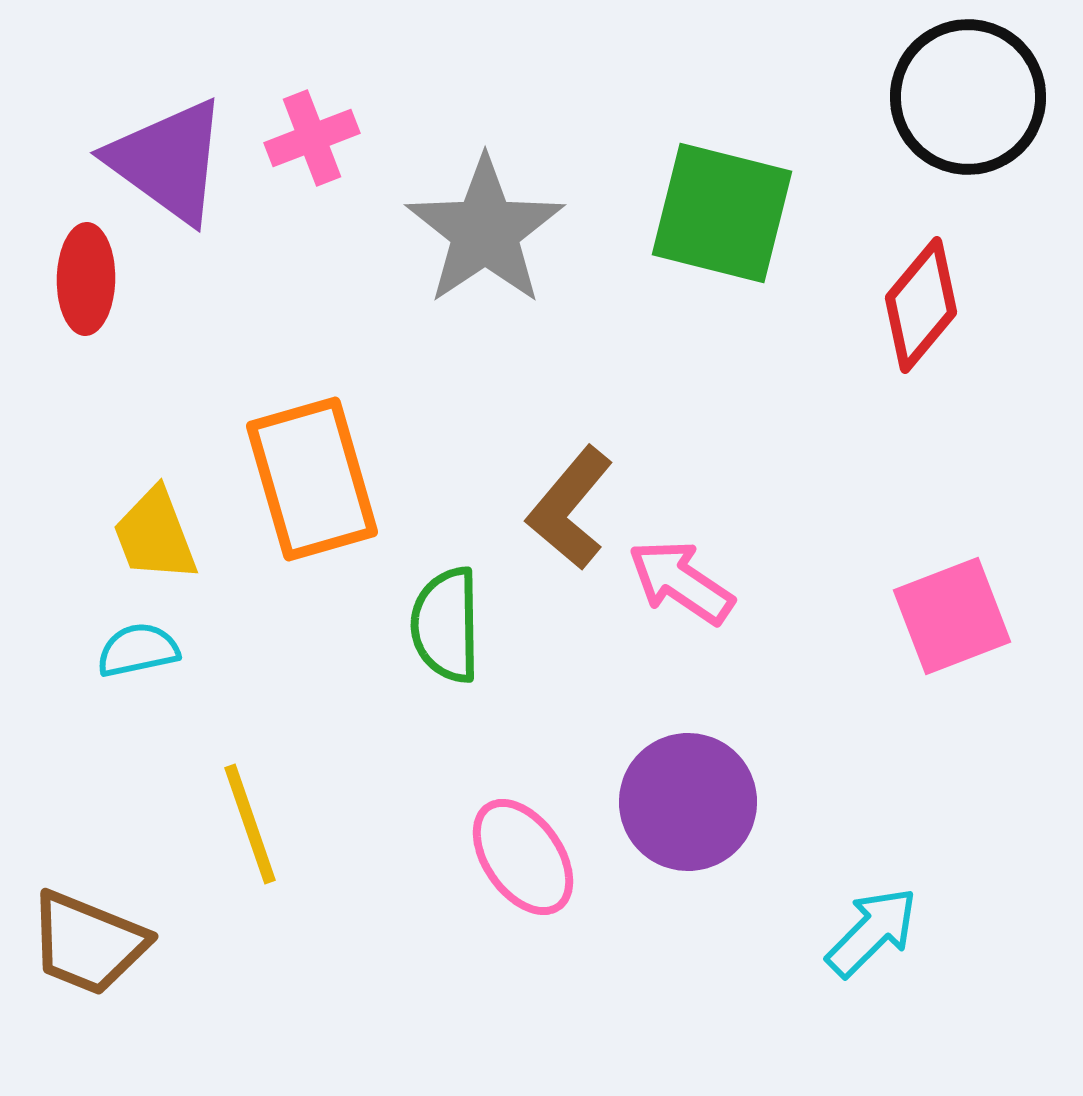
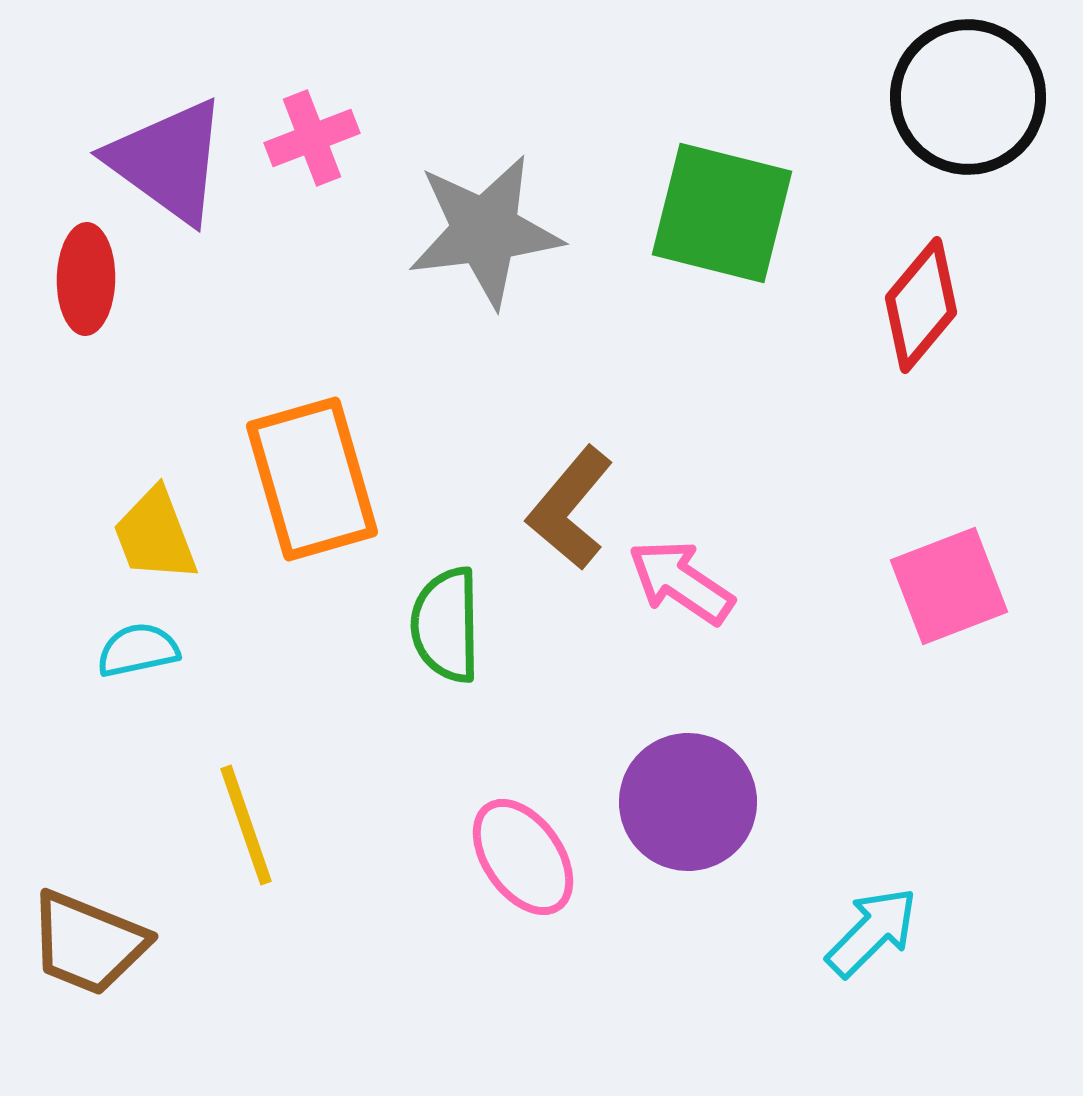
gray star: rotated 27 degrees clockwise
pink square: moved 3 px left, 30 px up
yellow line: moved 4 px left, 1 px down
